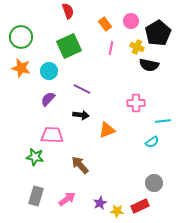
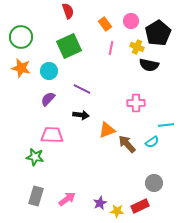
cyan line: moved 3 px right, 4 px down
brown arrow: moved 47 px right, 21 px up
